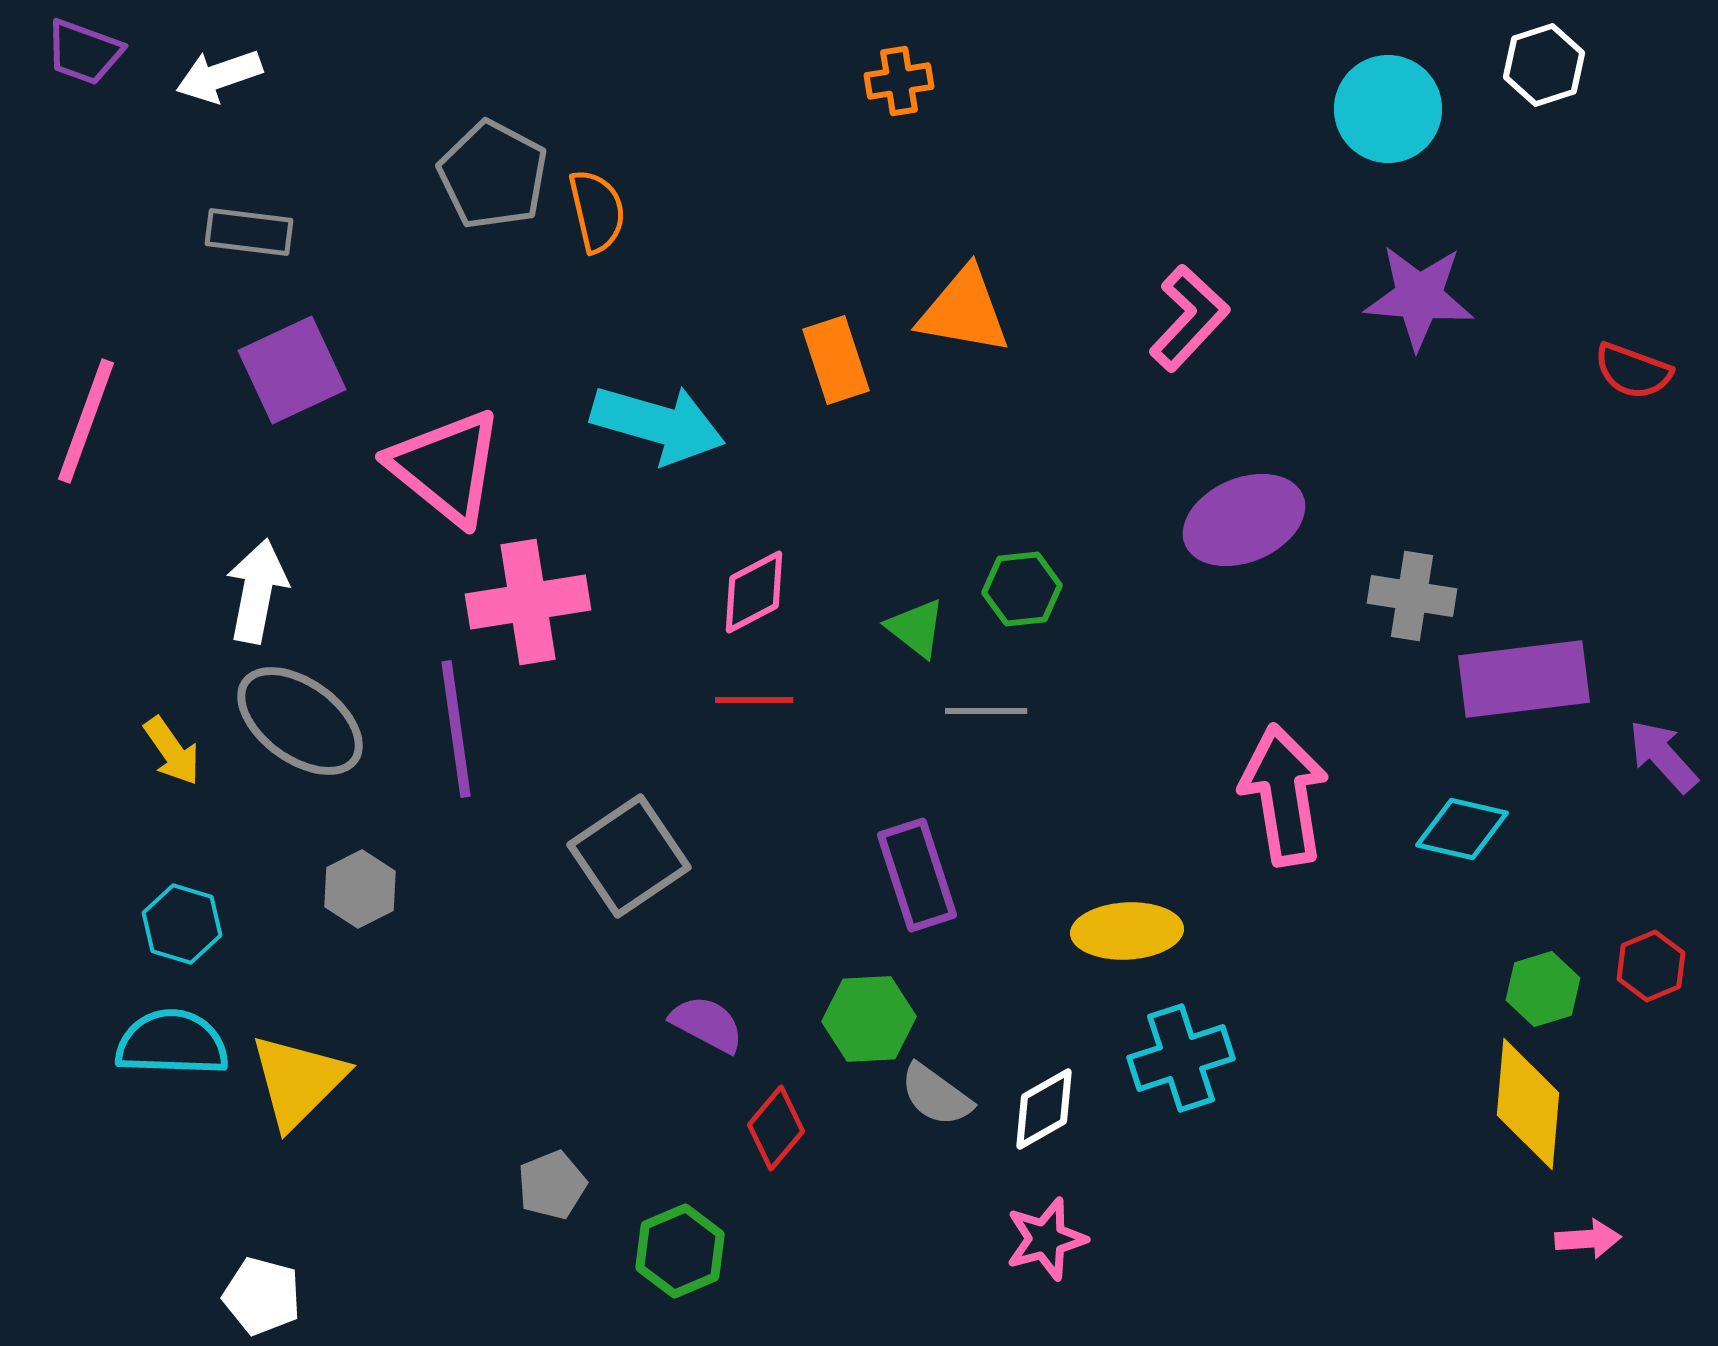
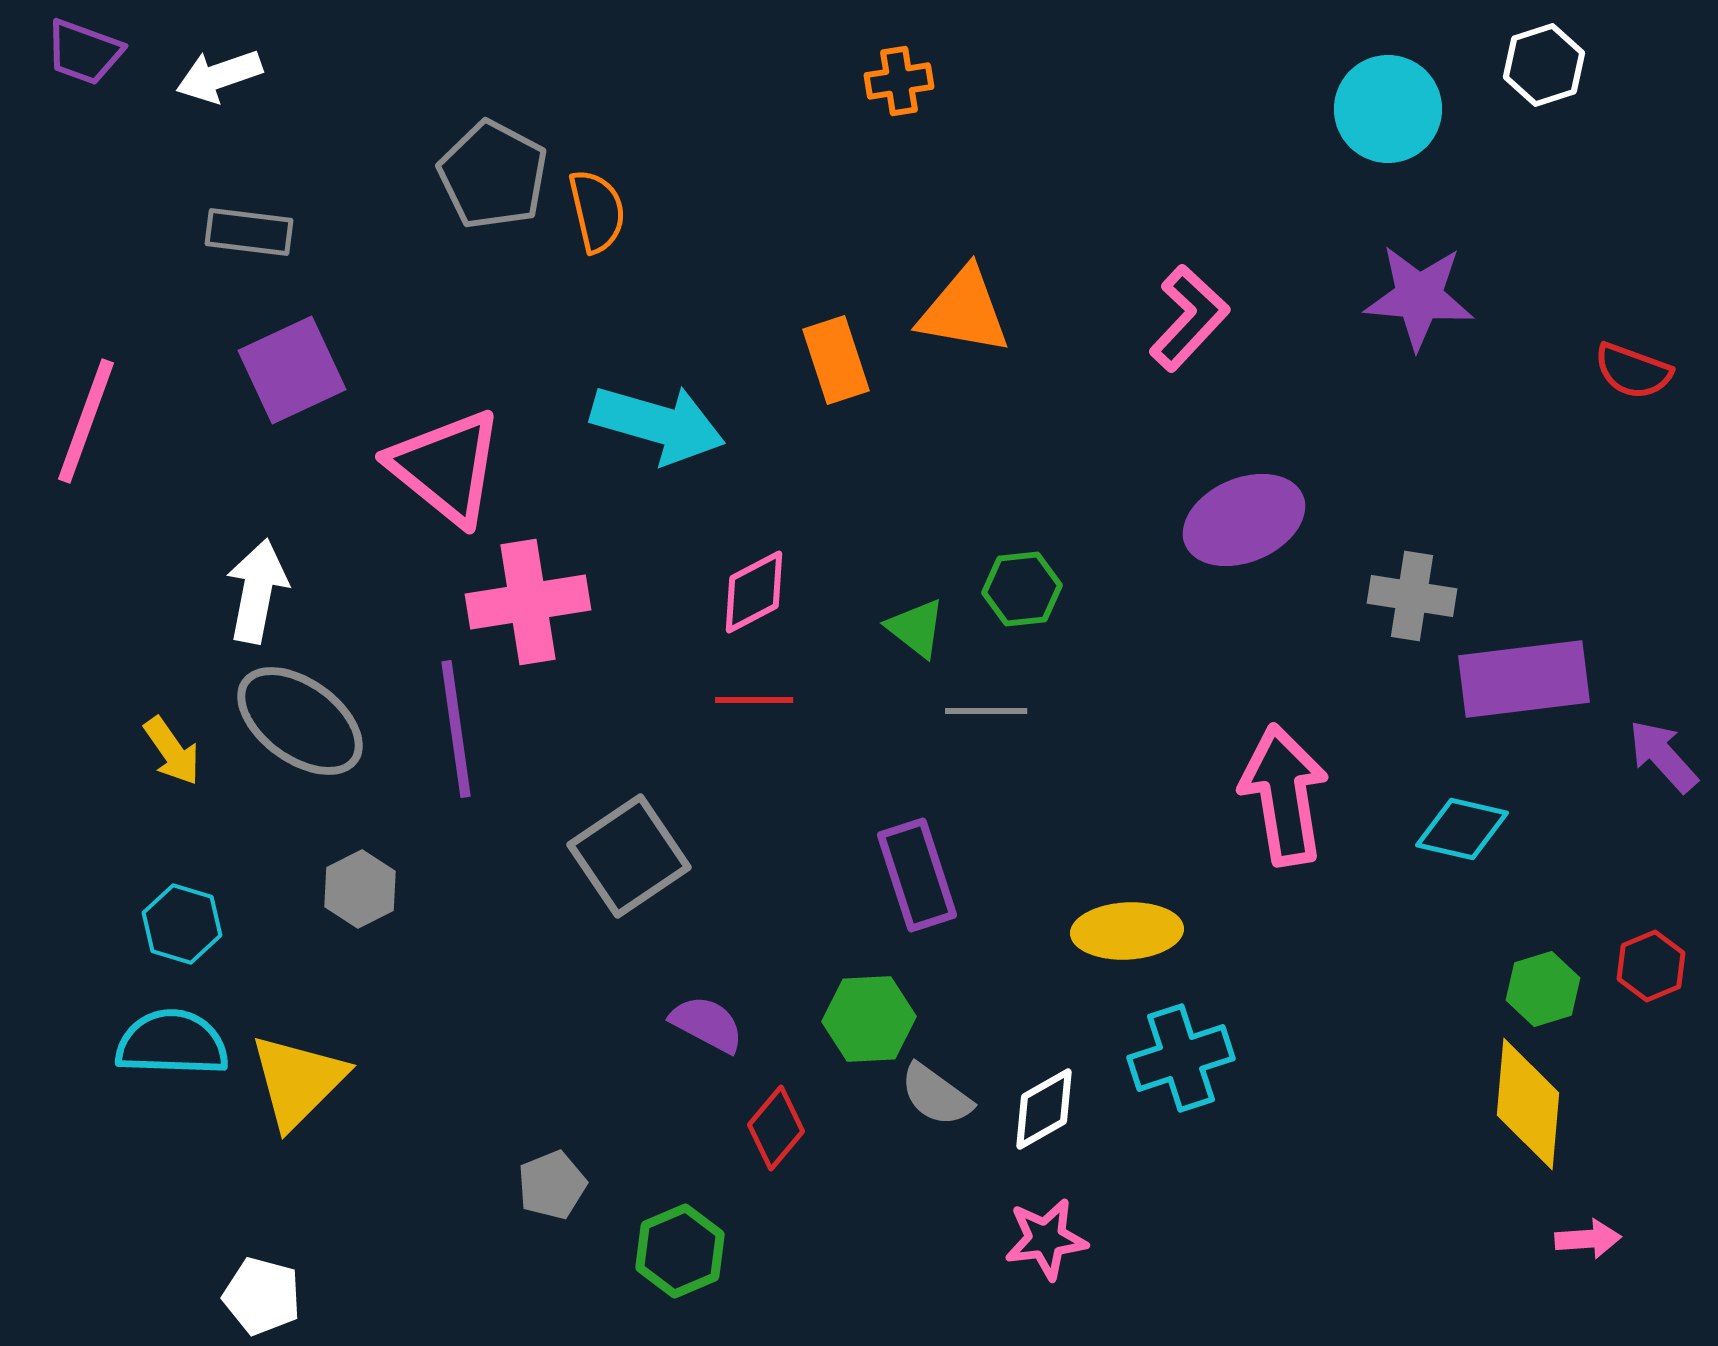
pink star at (1046, 1239): rotated 8 degrees clockwise
